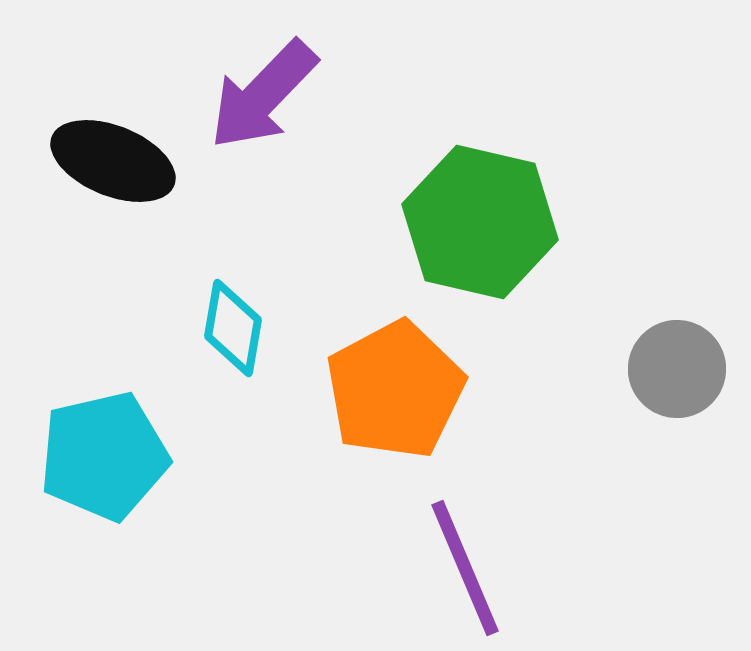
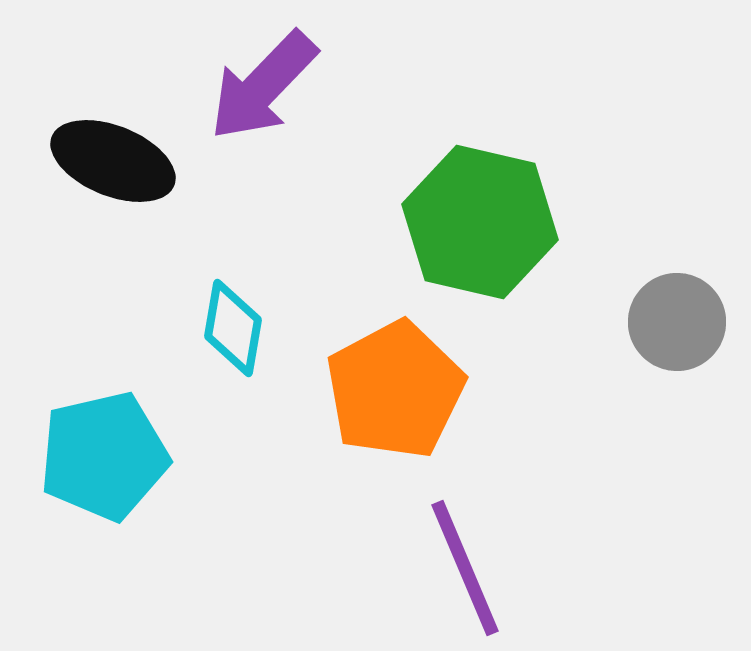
purple arrow: moved 9 px up
gray circle: moved 47 px up
